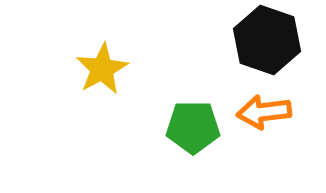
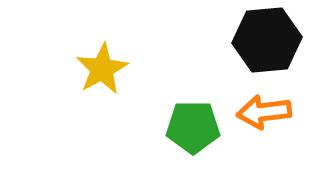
black hexagon: rotated 24 degrees counterclockwise
